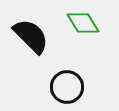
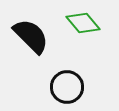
green diamond: rotated 8 degrees counterclockwise
